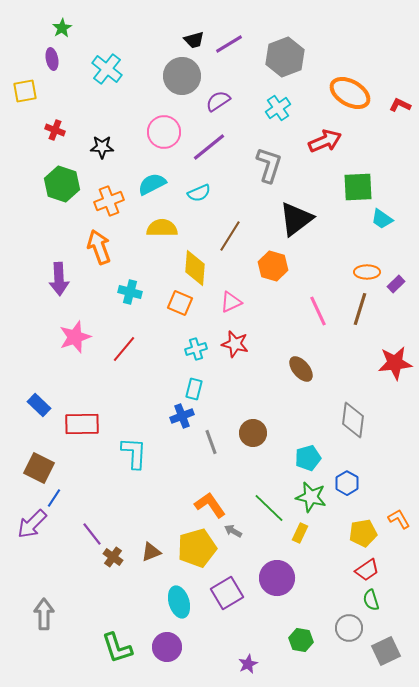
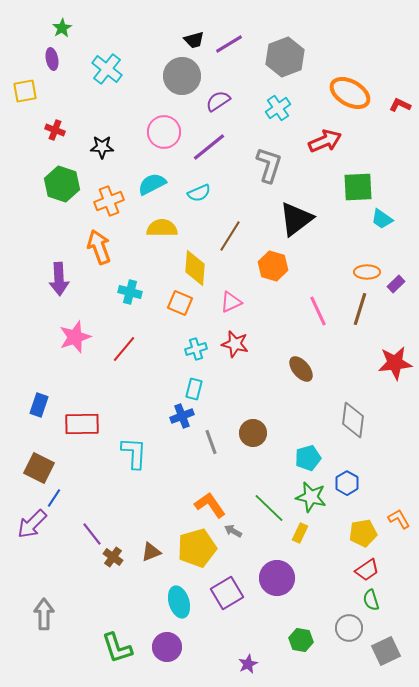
blue rectangle at (39, 405): rotated 65 degrees clockwise
